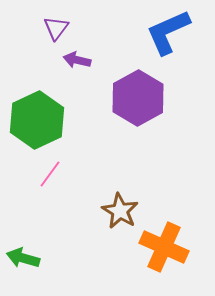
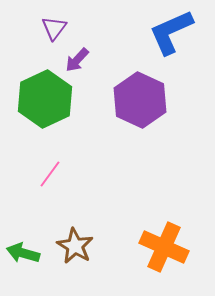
purple triangle: moved 2 px left
blue L-shape: moved 3 px right
purple arrow: rotated 60 degrees counterclockwise
purple hexagon: moved 2 px right, 2 px down; rotated 6 degrees counterclockwise
green hexagon: moved 8 px right, 21 px up
brown star: moved 45 px left, 35 px down
green arrow: moved 5 px up
